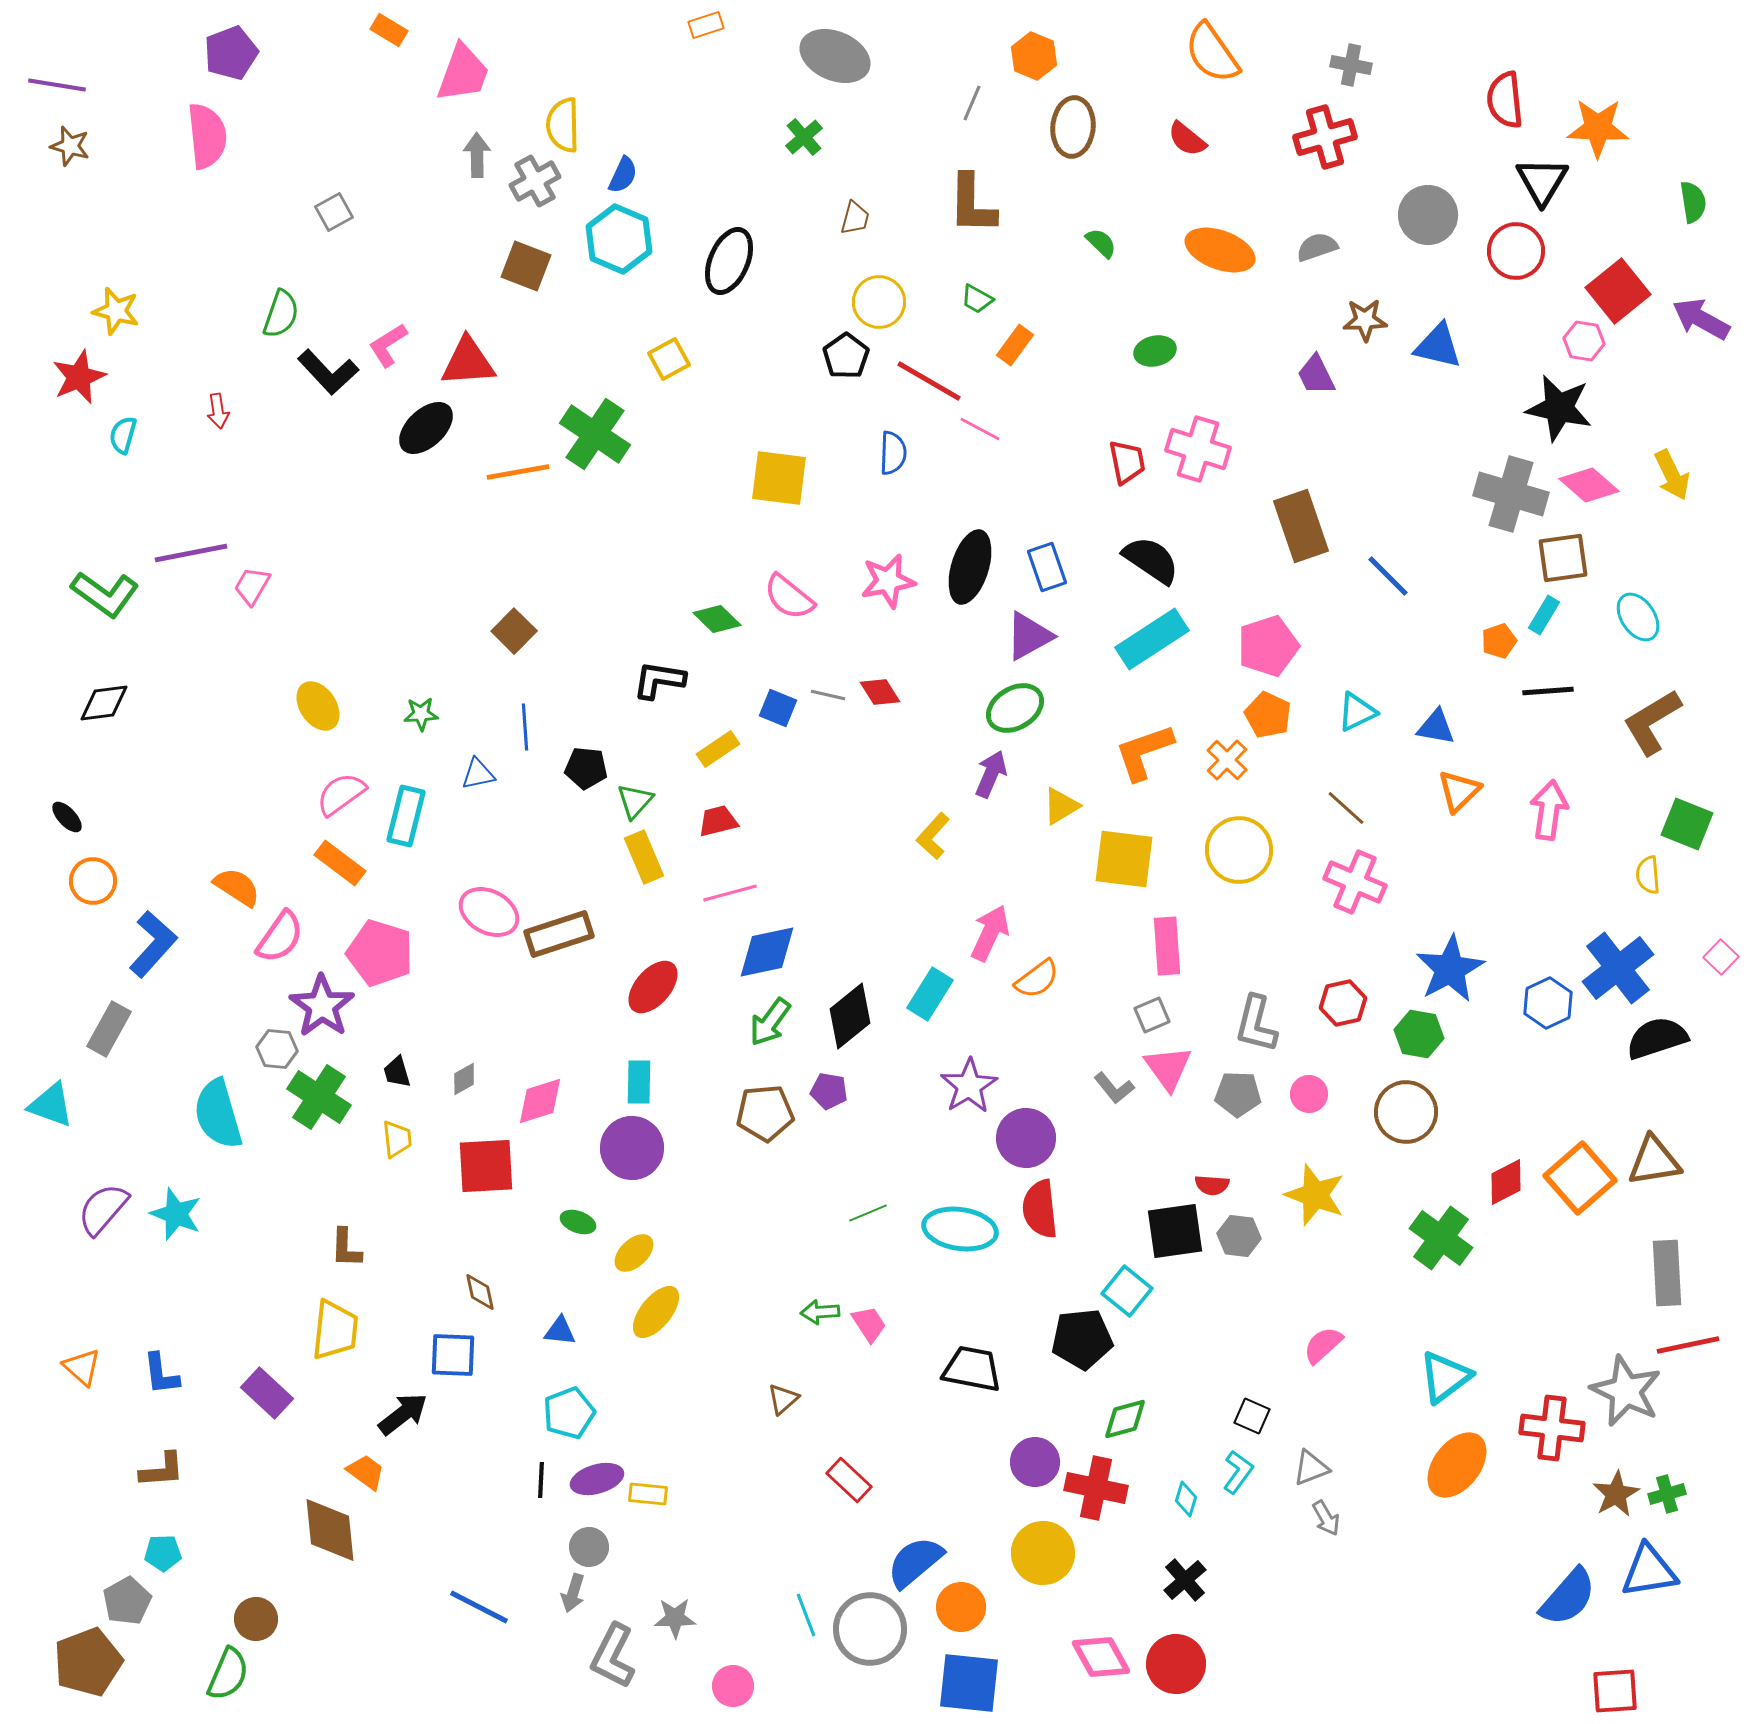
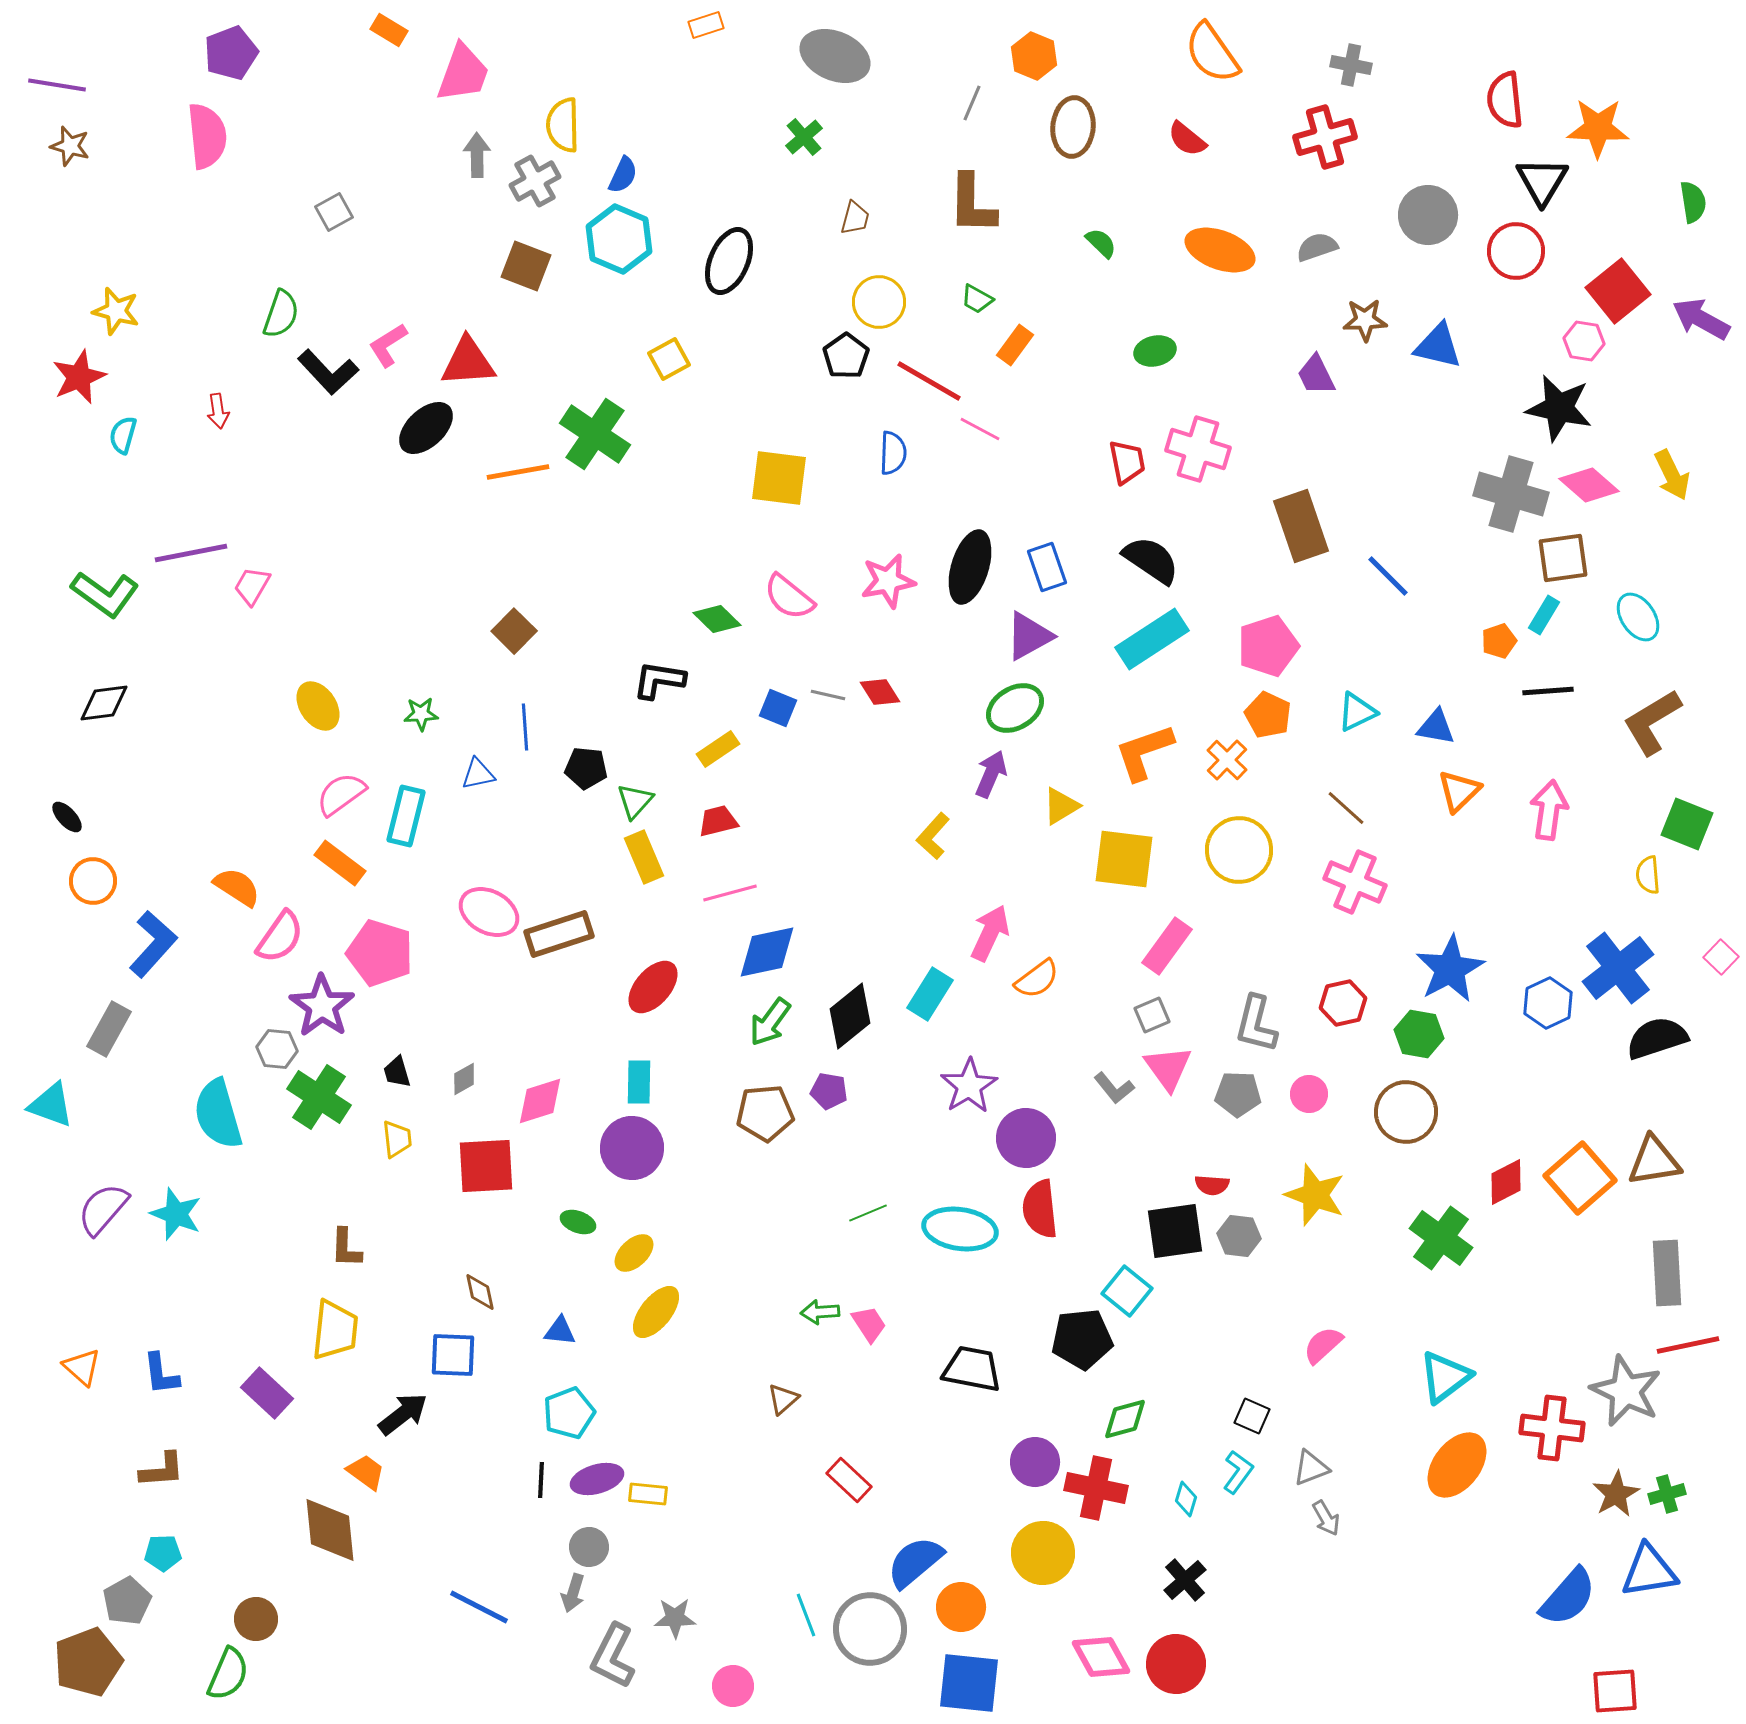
pink rectangle at (1167, 946): rotated 40 degrees clockwise
